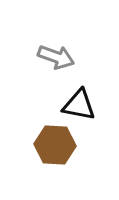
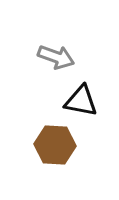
black triangle: moved 2 px right, 4 px up
